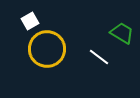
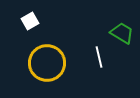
yellow circle: moved 14 px down
white line: rotated 40 degrees clockwise
